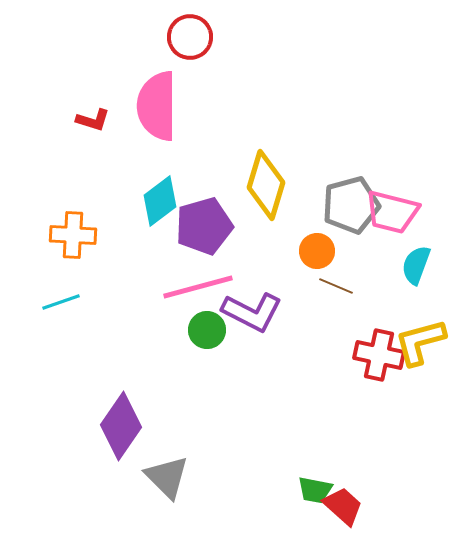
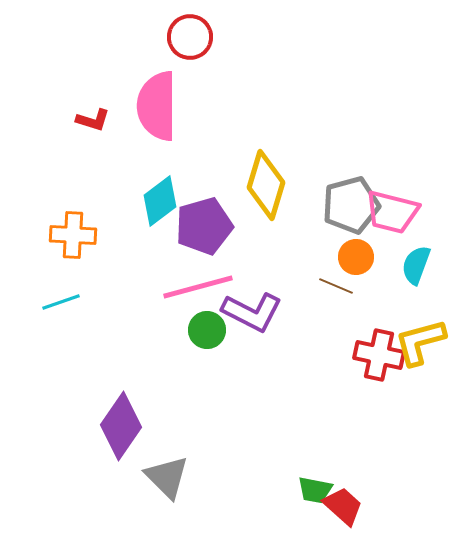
orange circle: moved 39 px right, 6 px down
